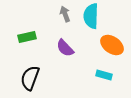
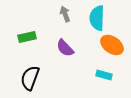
cyan semicircle: moved 6 px right, 2 px down
